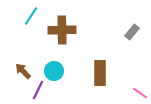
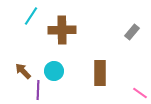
purple line: rotated 24 degrees counterclockwise
